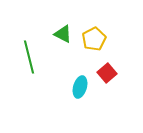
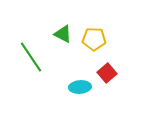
yellow pentagon: rotated 30 degrees clockwise
green line: moved 2 px right; rotated 20 degrees counterclockwise
cyan ellipse: rotated 70 degrees clockwise
